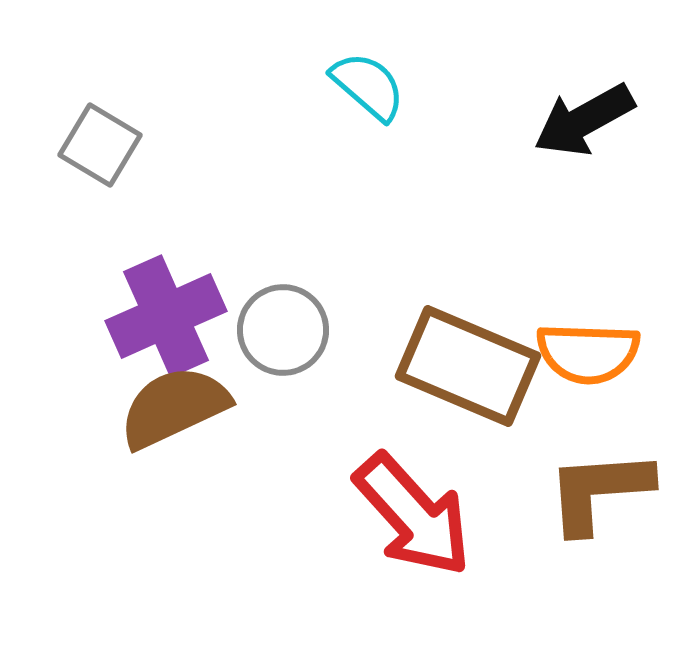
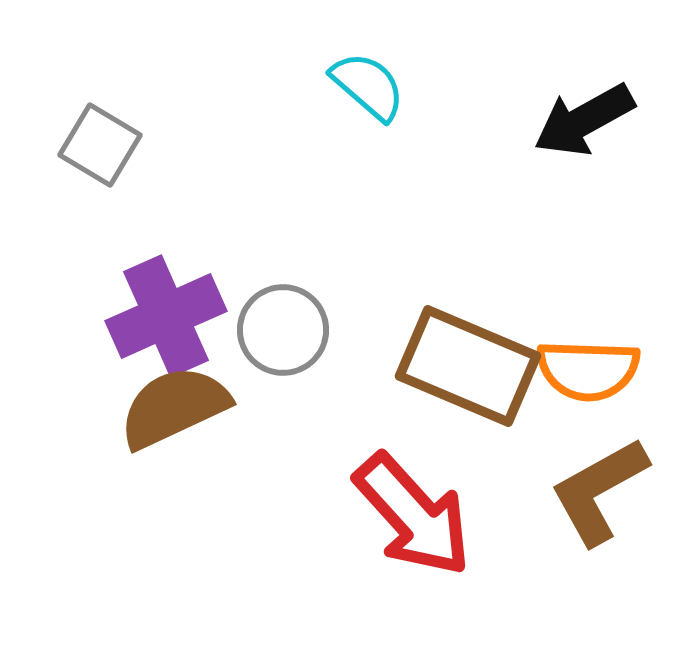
orange semicircle: moved 17 px down
brown L-shape: rotated 25 degrees counterclockwise
